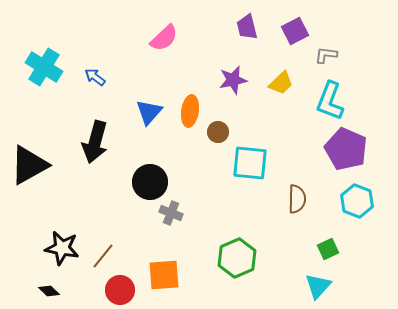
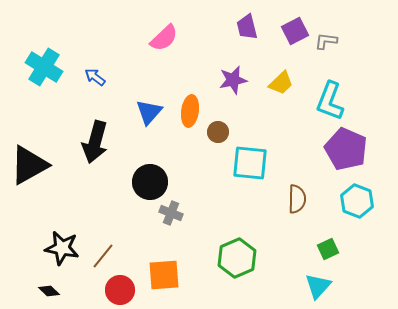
gray L-shape: moved 14 px up
